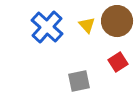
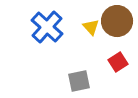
yellow triangle: moved 4 px right, 2 px down
